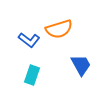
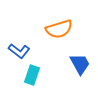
blue L-shape: moved 10 px left, 11 px down
blue trapezoid: moved 1 px left, 1 px up
